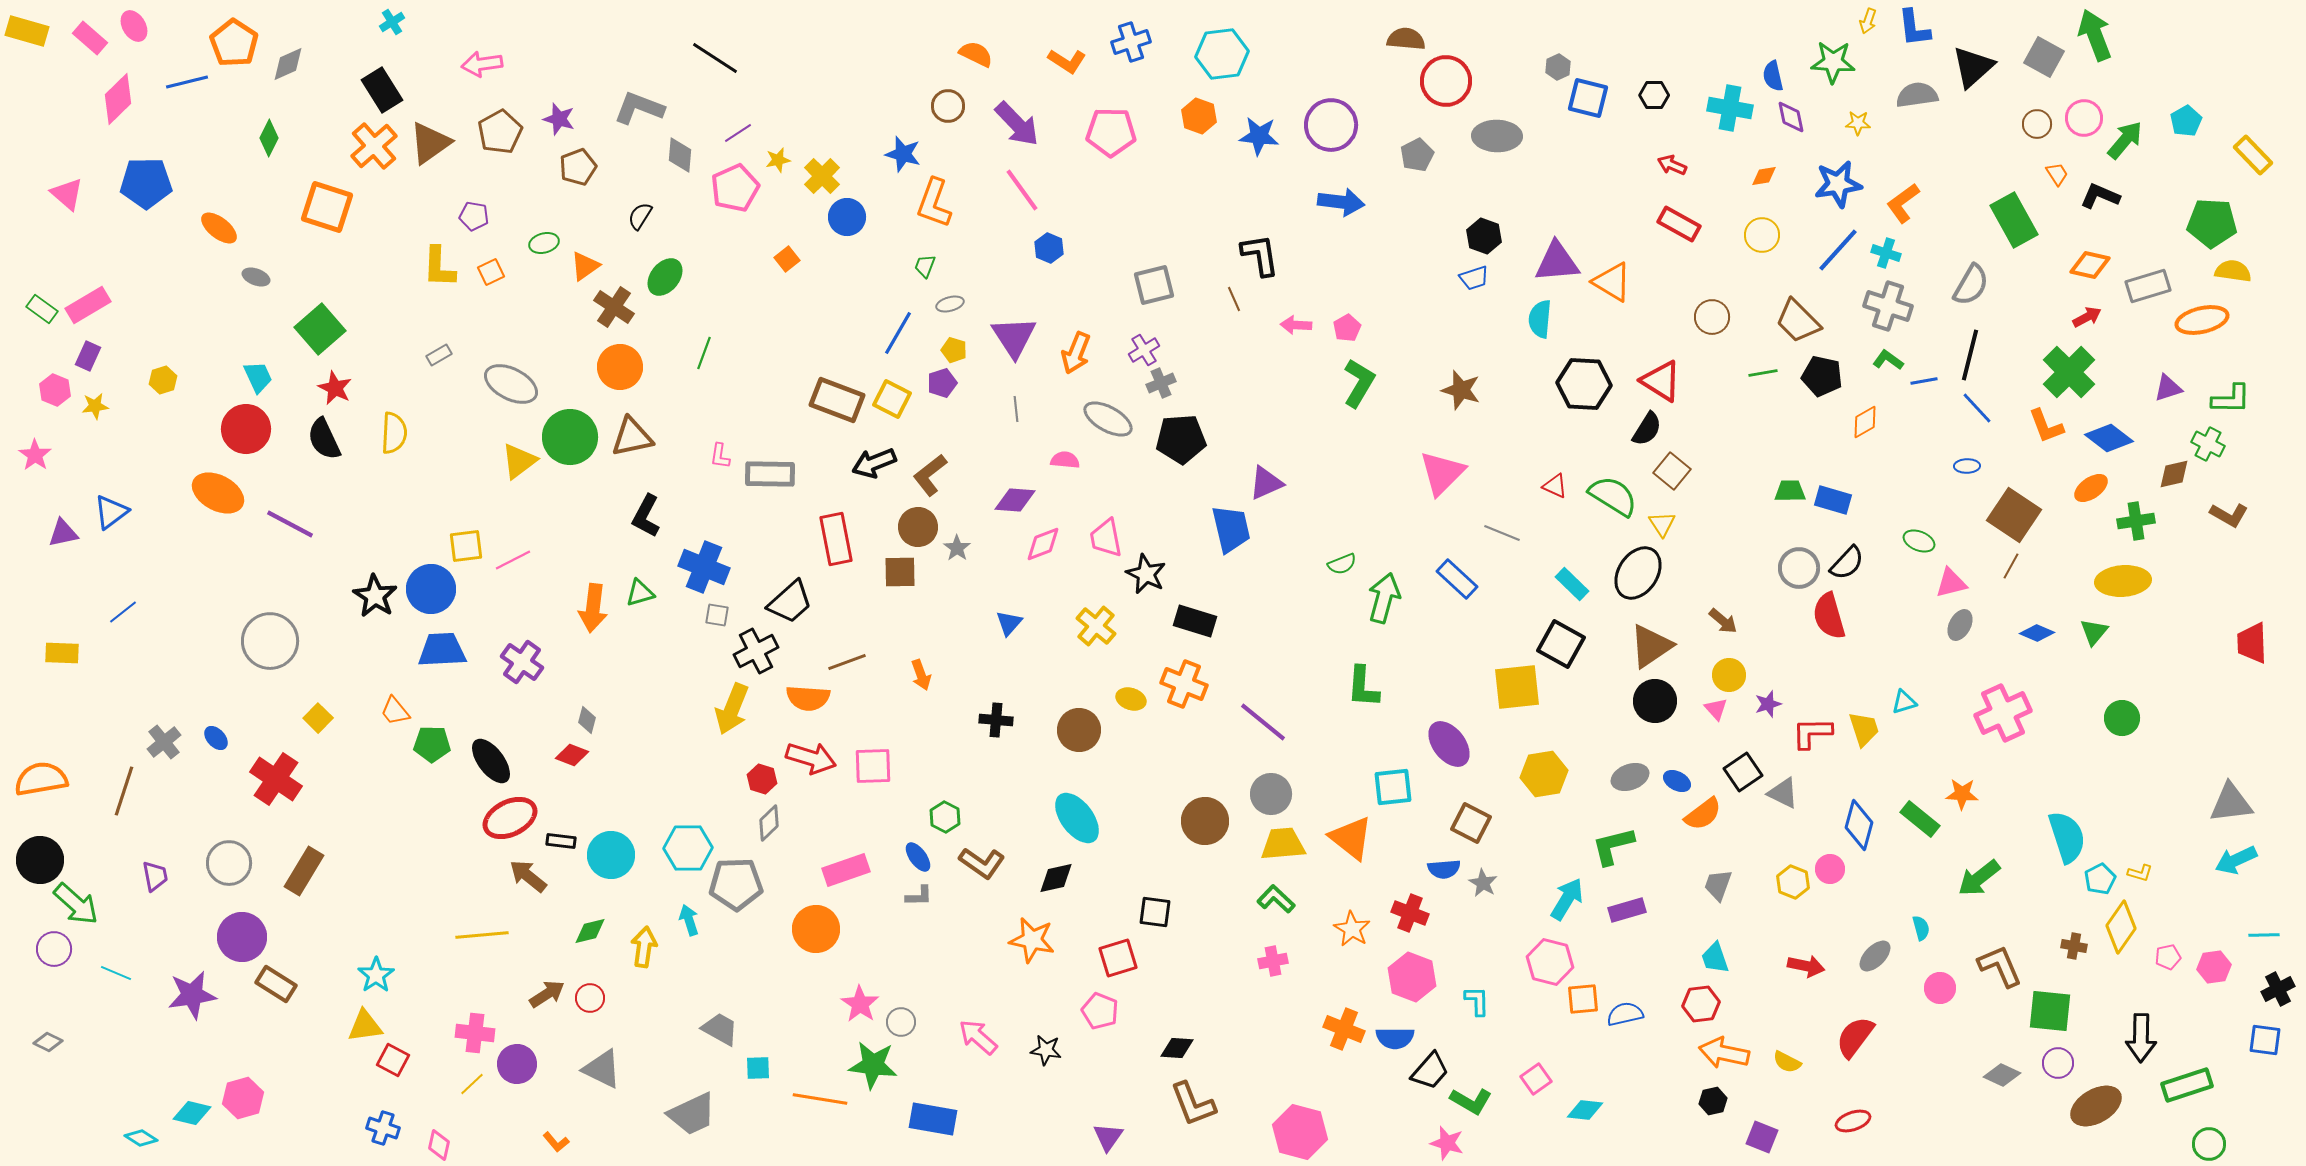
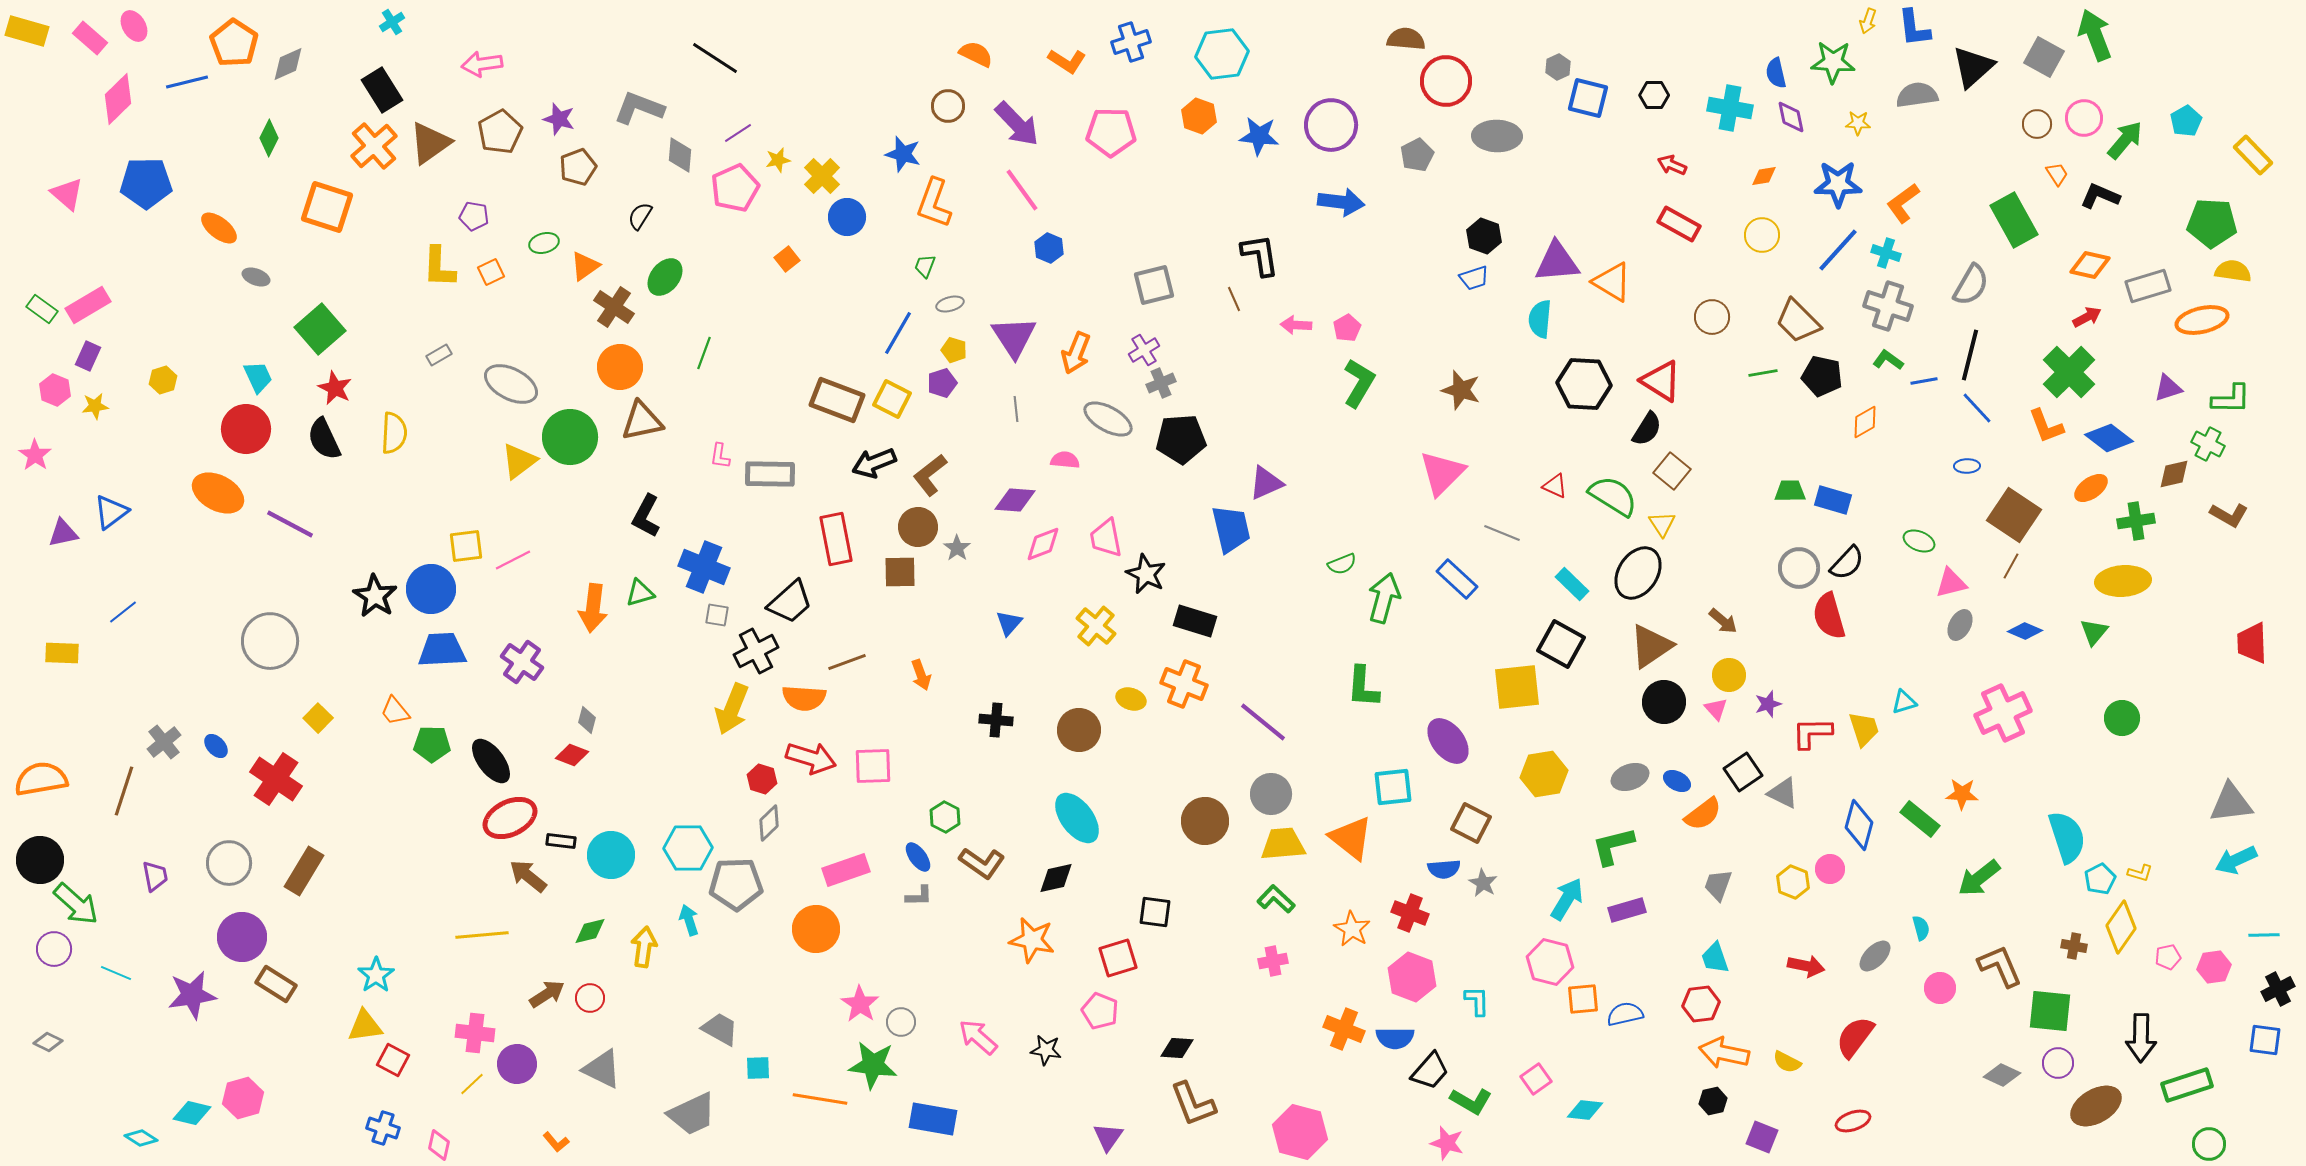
blue semicircle at (1773, 76): moved 3 px right, 3 px up
blue star at (1838, 184): rotated 9 degrees clockwise
brown triangle at (632, 437): moved 10 px right, 16 px up
blue diamond at (2037, 633): moved 12 px left, 2 px up
orange semicircle at (808, 698): moved 4 px left
black circle at (1655, 701): moved 9 px right, 1 px down
blue ellipse at (216, 738): moved 8 px down
purple ellipse at (1449, 744): moved 1 px left, 3 px up
